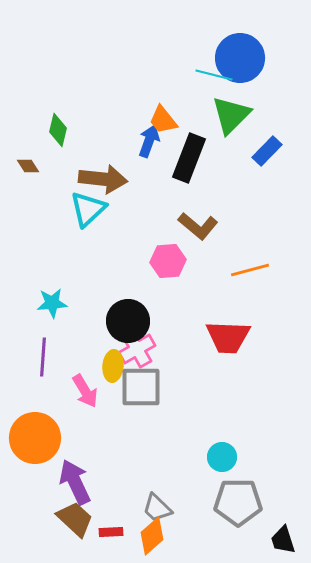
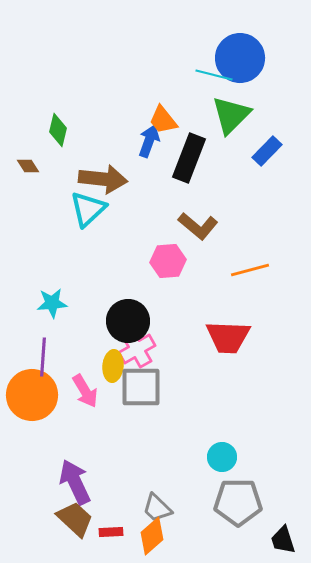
orange circle: moved 3 px left, 43 px up
